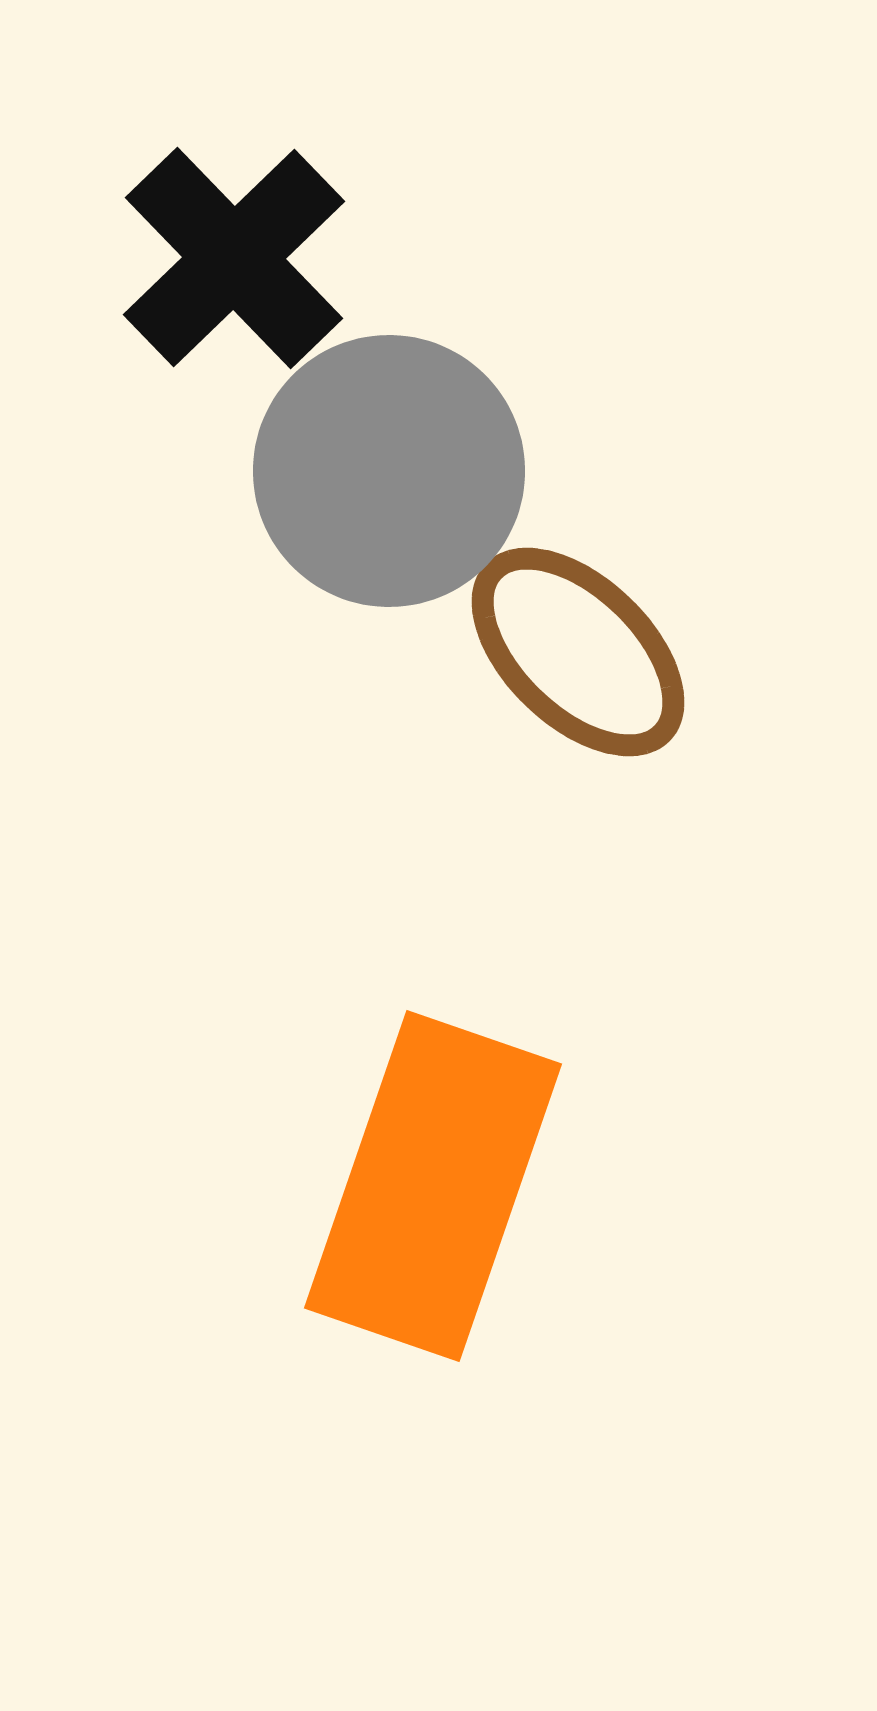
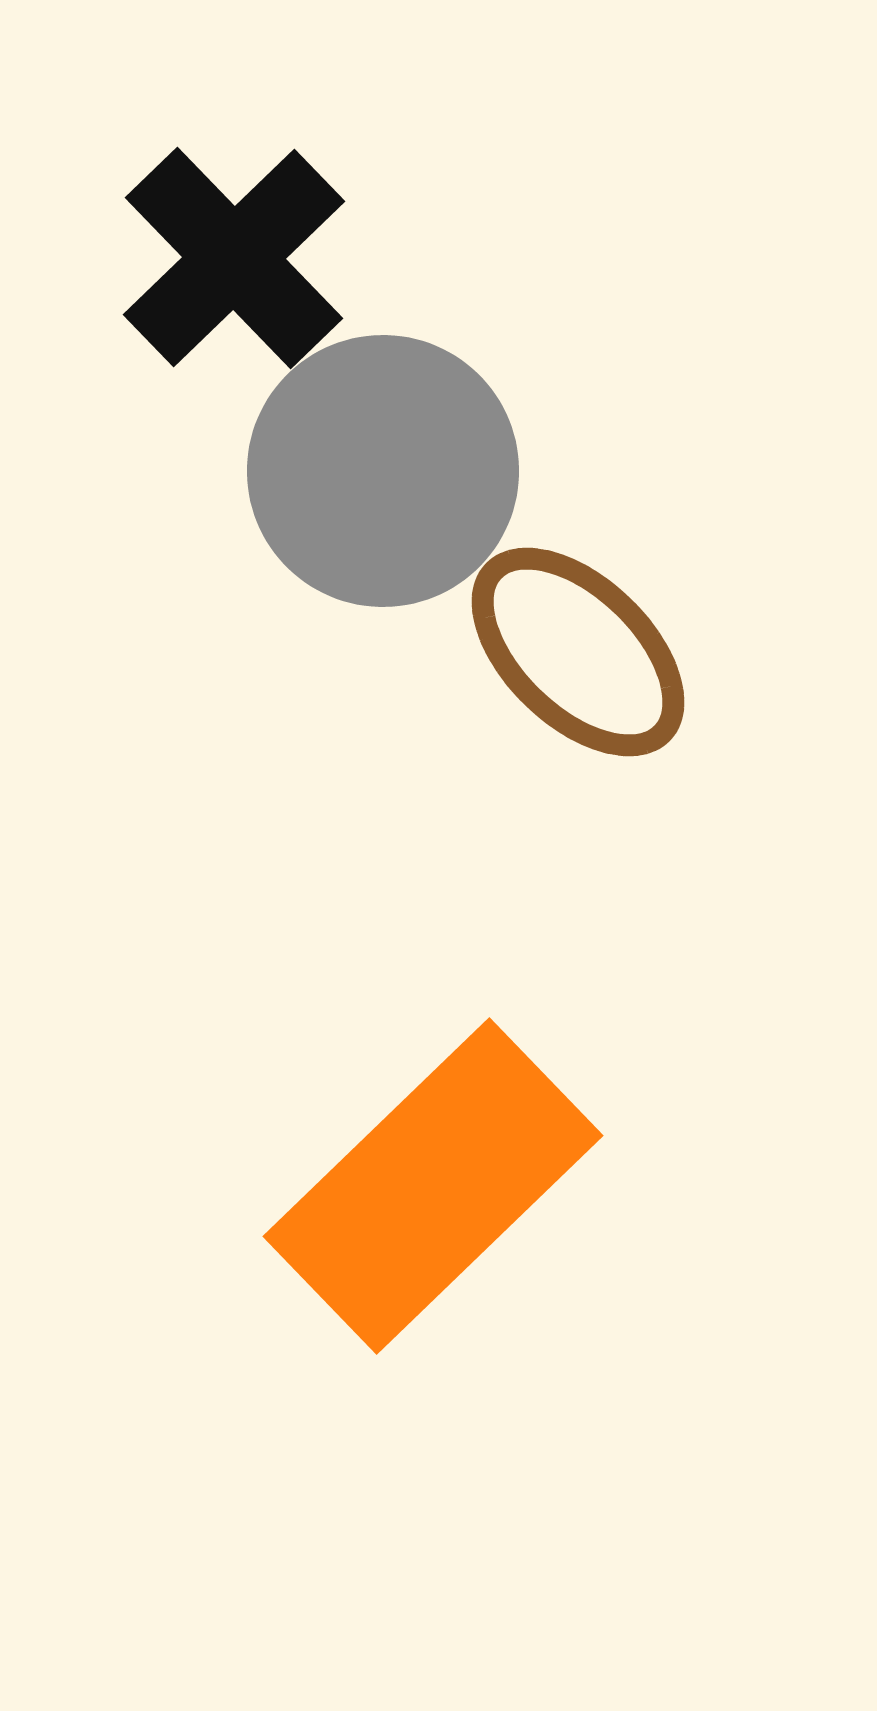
gray circle: moved 6 px left
orange rectangle: rotated 27 degrees clockwise
